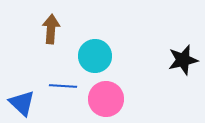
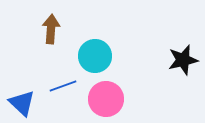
blue line: rotated 24 degrees counterclockwise
